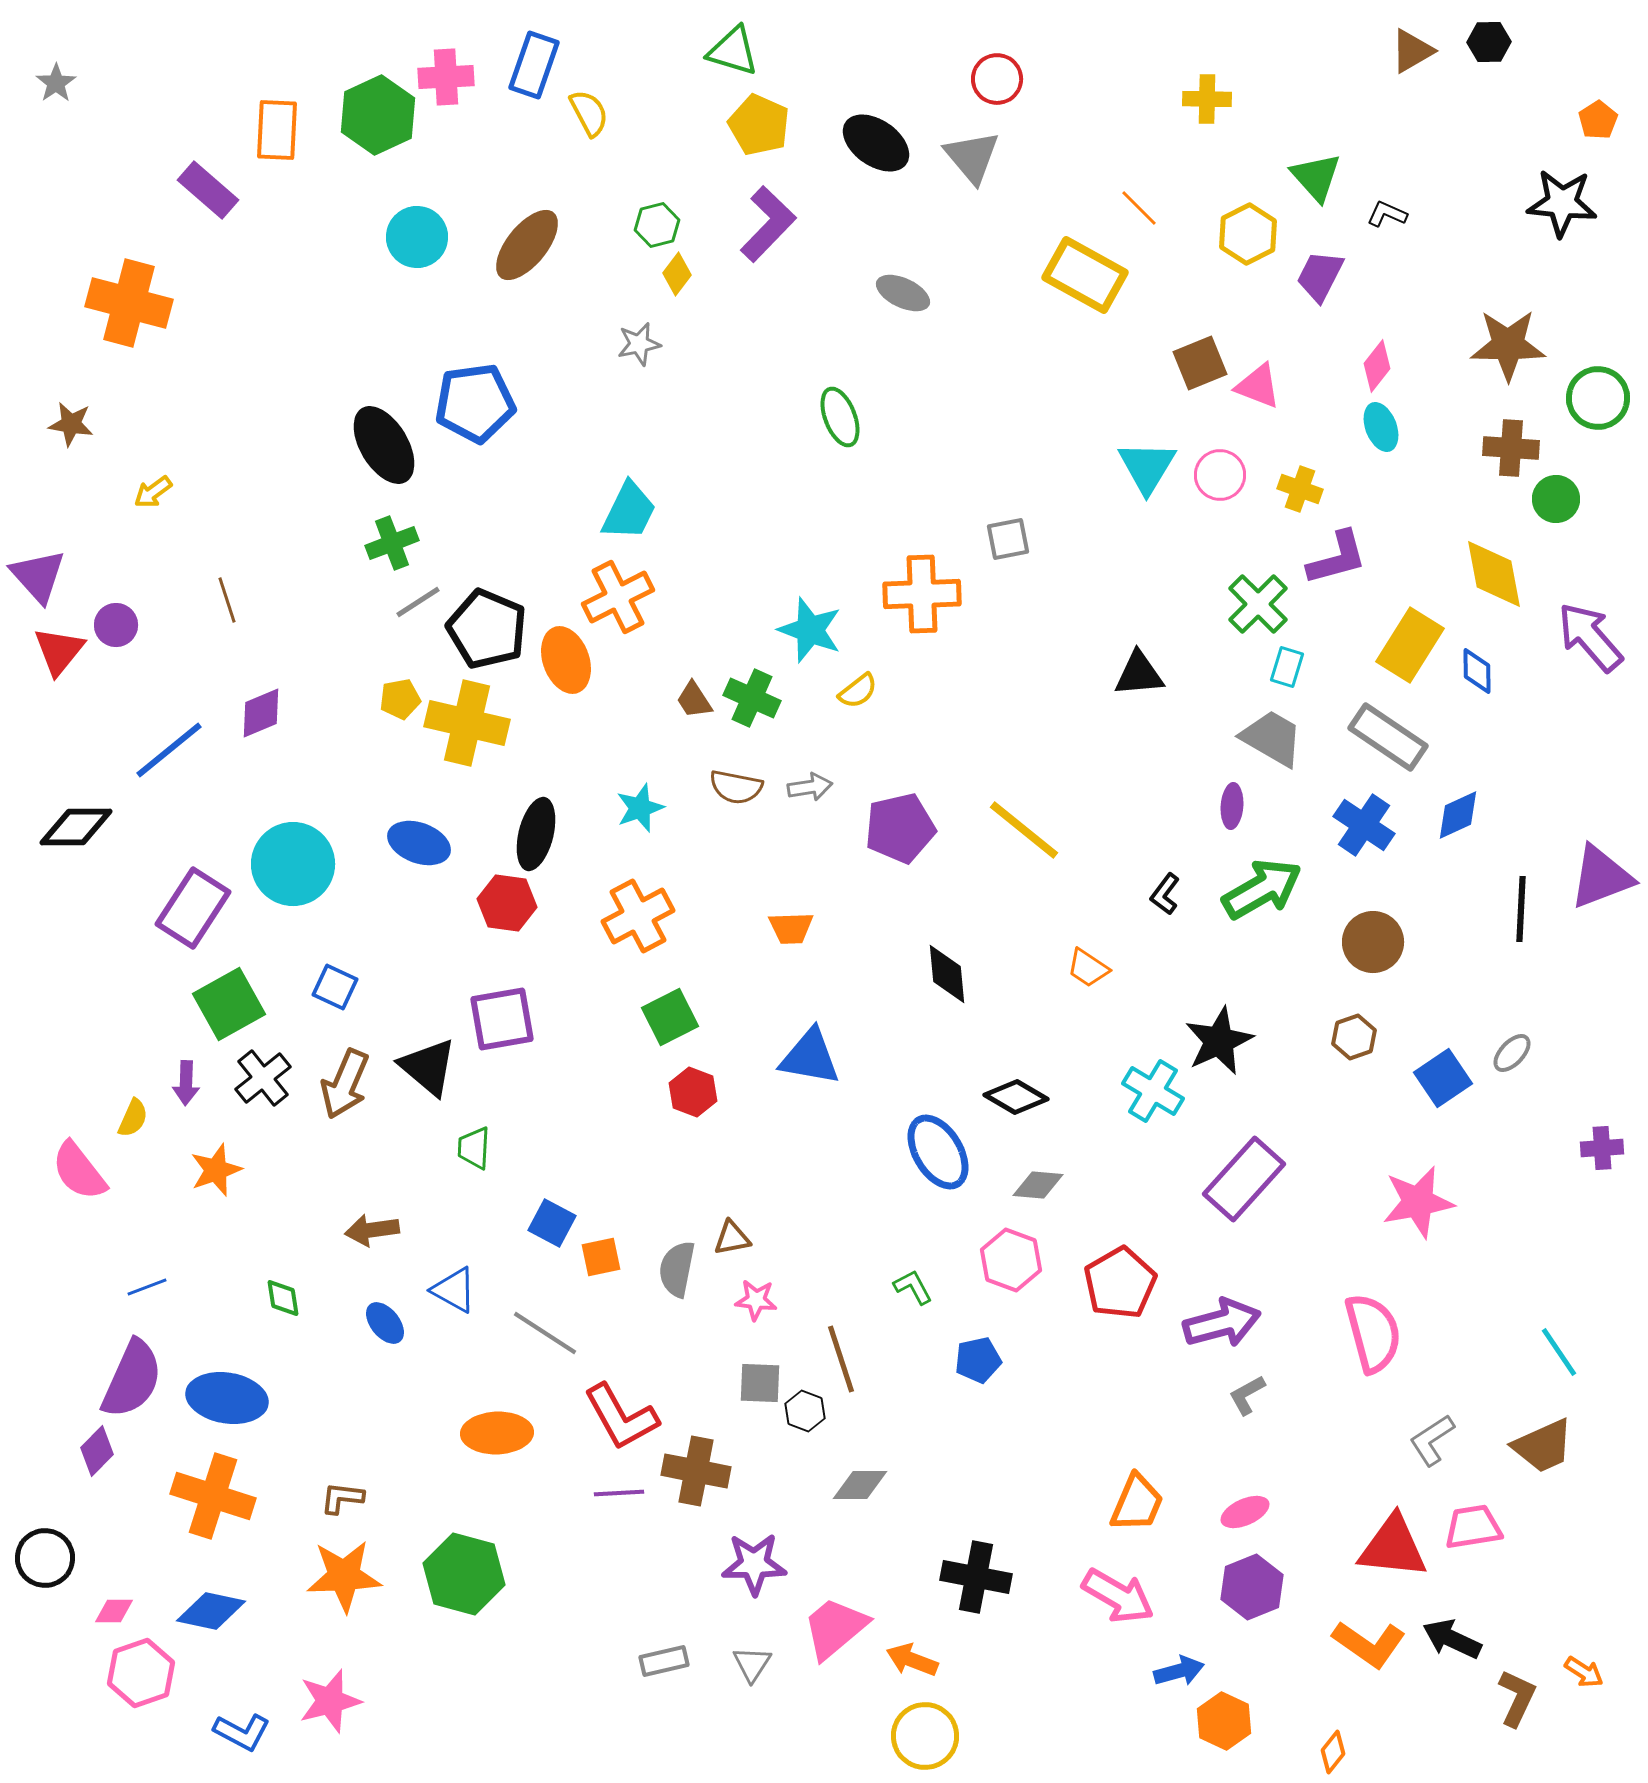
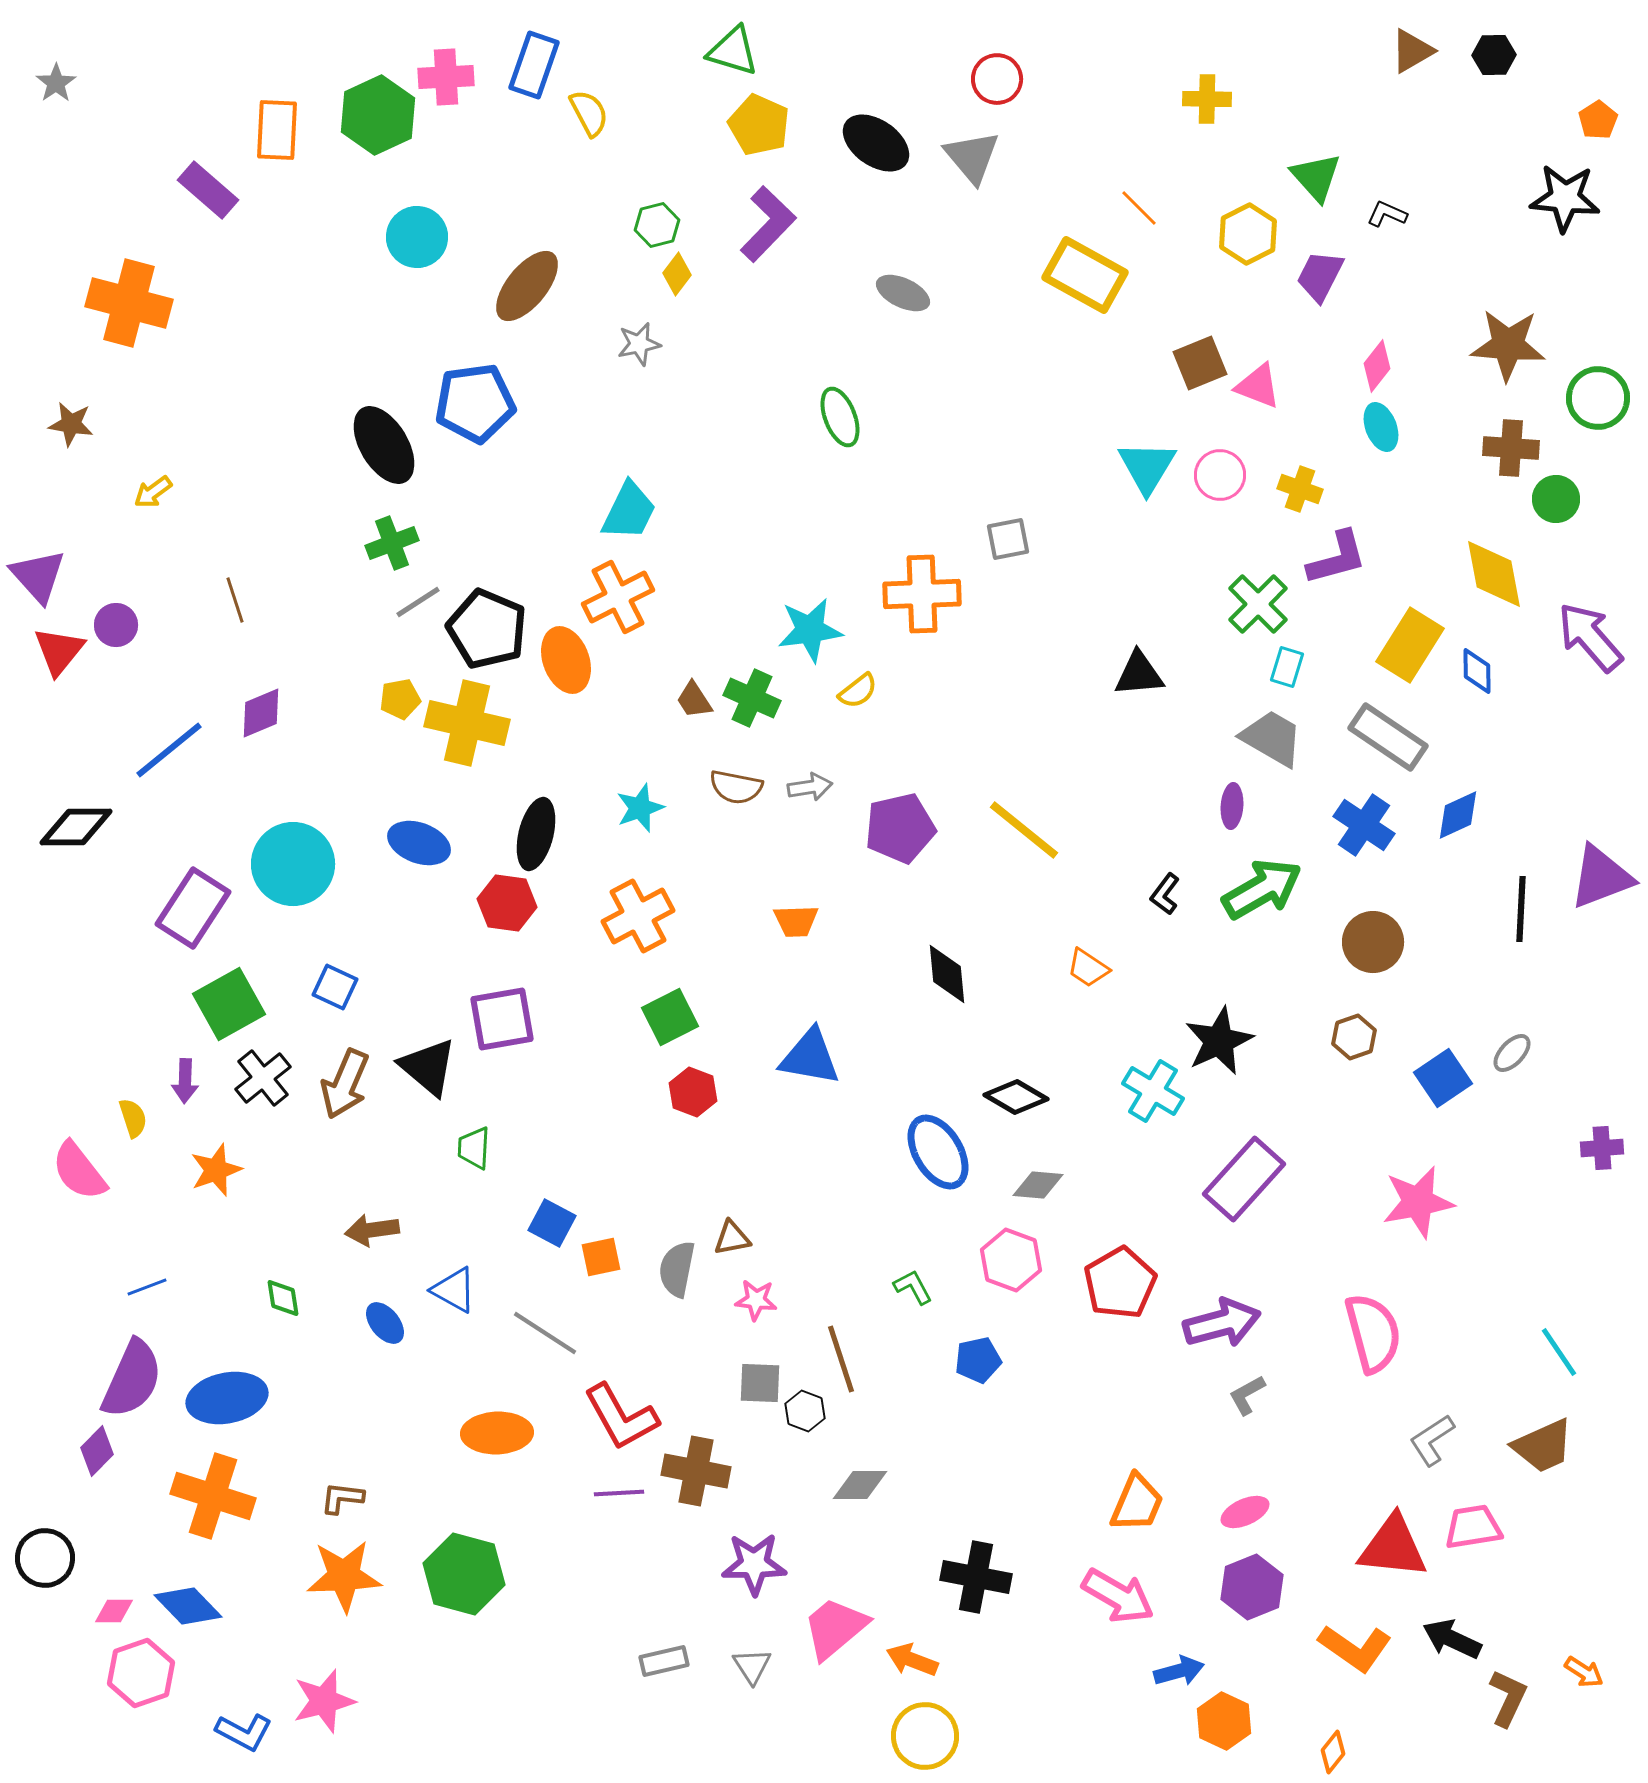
black hexagon at (1489, 42): moved 5 px right, 13 px down
black star at (1562, 203): moved 3 px right, 5 px up
brown ellipse at (527, 245): moved 41 px down
brown star at (1508, 345): rotated 4 degrees clockwise
brown line at (227, 600): moved 8 px right
cyan star at (810, 630): rotated 28 degrees counterclockwise
orange trapezoid at (791, 928): moved 5 px right, 7 px up
purple arrow at (186, 1083): moved 1 px left, 2 px up
yellow semicircle at (133, 1118): rotated 42 degrees counterclockwise
blue ellipse at (227, 1398): rotated 20 degrees counterclockwise
blue diamond at (211, 1611): moved 23 px left, 5 px up; rotated 34 degrees clockwise
orange L-shape at (1369, 1644): moved 14 px left, 4 px down
gray triangle at (752, 1664): moved 2 px down; rotated 6 degrees counterclockwise
brown L-shape at (1517, 1698): moved 9 px left
pink star at (330, 1701): moved 6 px left
blue L-shape at (242, 1732): moved 2 px right
